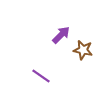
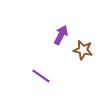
purple arrow: rotated 18 degrees counterclockwise
